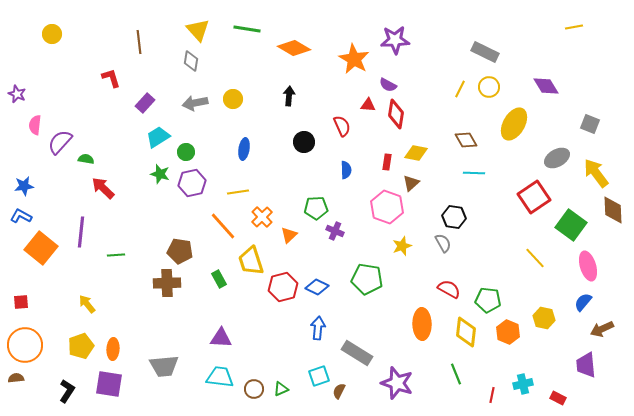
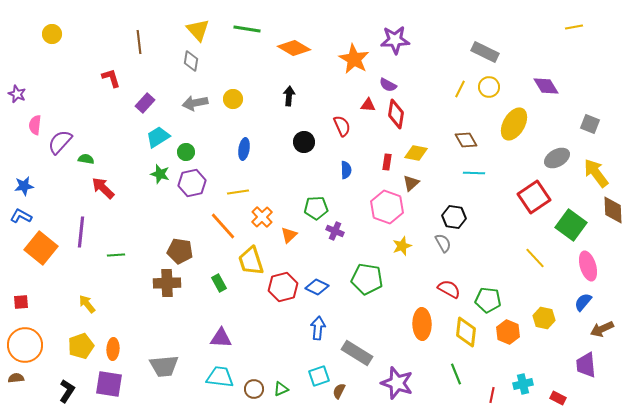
green rectangle at (219, 279): moved 4 px down
